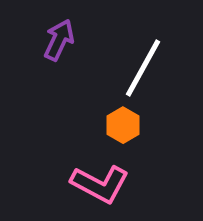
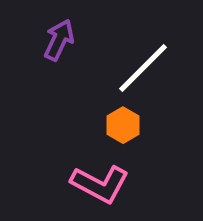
white line: rotated 16 degrees clockwise
